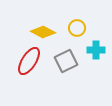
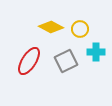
yellow circle: moved 3 px right, 1 px down
yellow diamond: moved 8 px right, 5 px up
cyan cross: moved 2 px down
